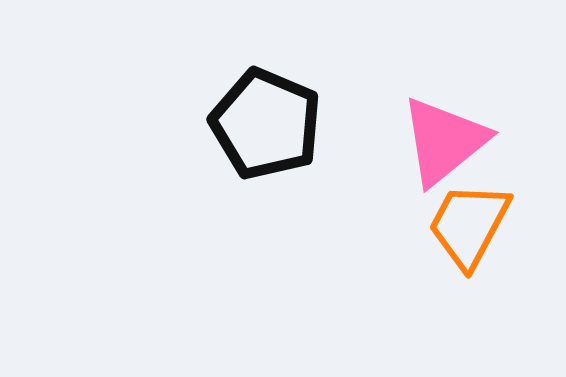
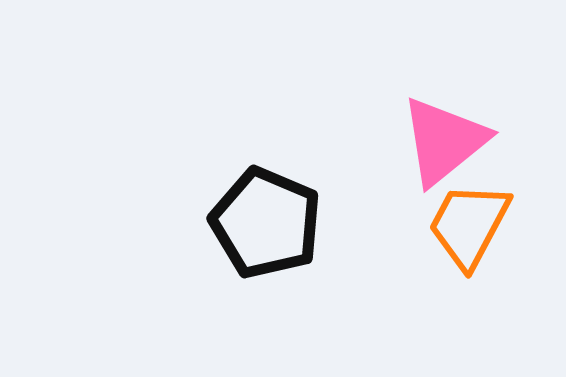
black pentagon: moved 99 px down
